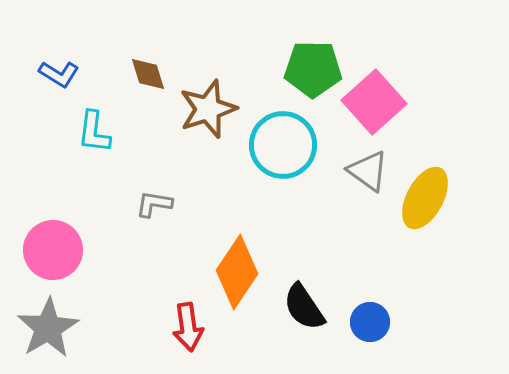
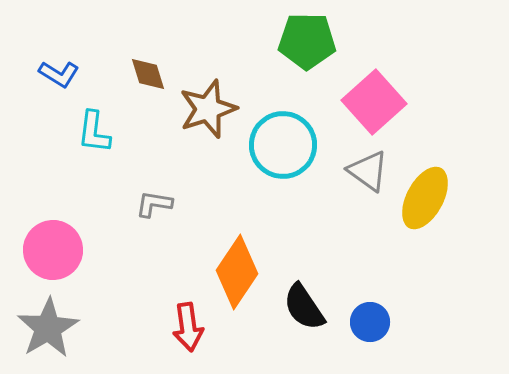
green pentagon: moved 6 px left, 28 px up
